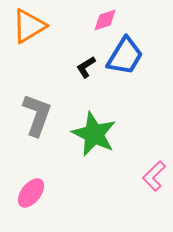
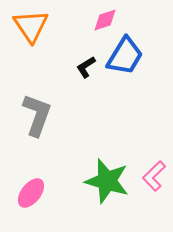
orange triangle: moved 2 px right; rotated 33 degrees counterclockwise
green star: moved 13 px right, 47 px down; rotated 9 degrees counterclockwise
